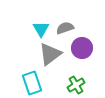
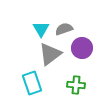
gray semicircle: moved 1 px left, 1 px down
green cross: rotated 36 degrees clockwise
